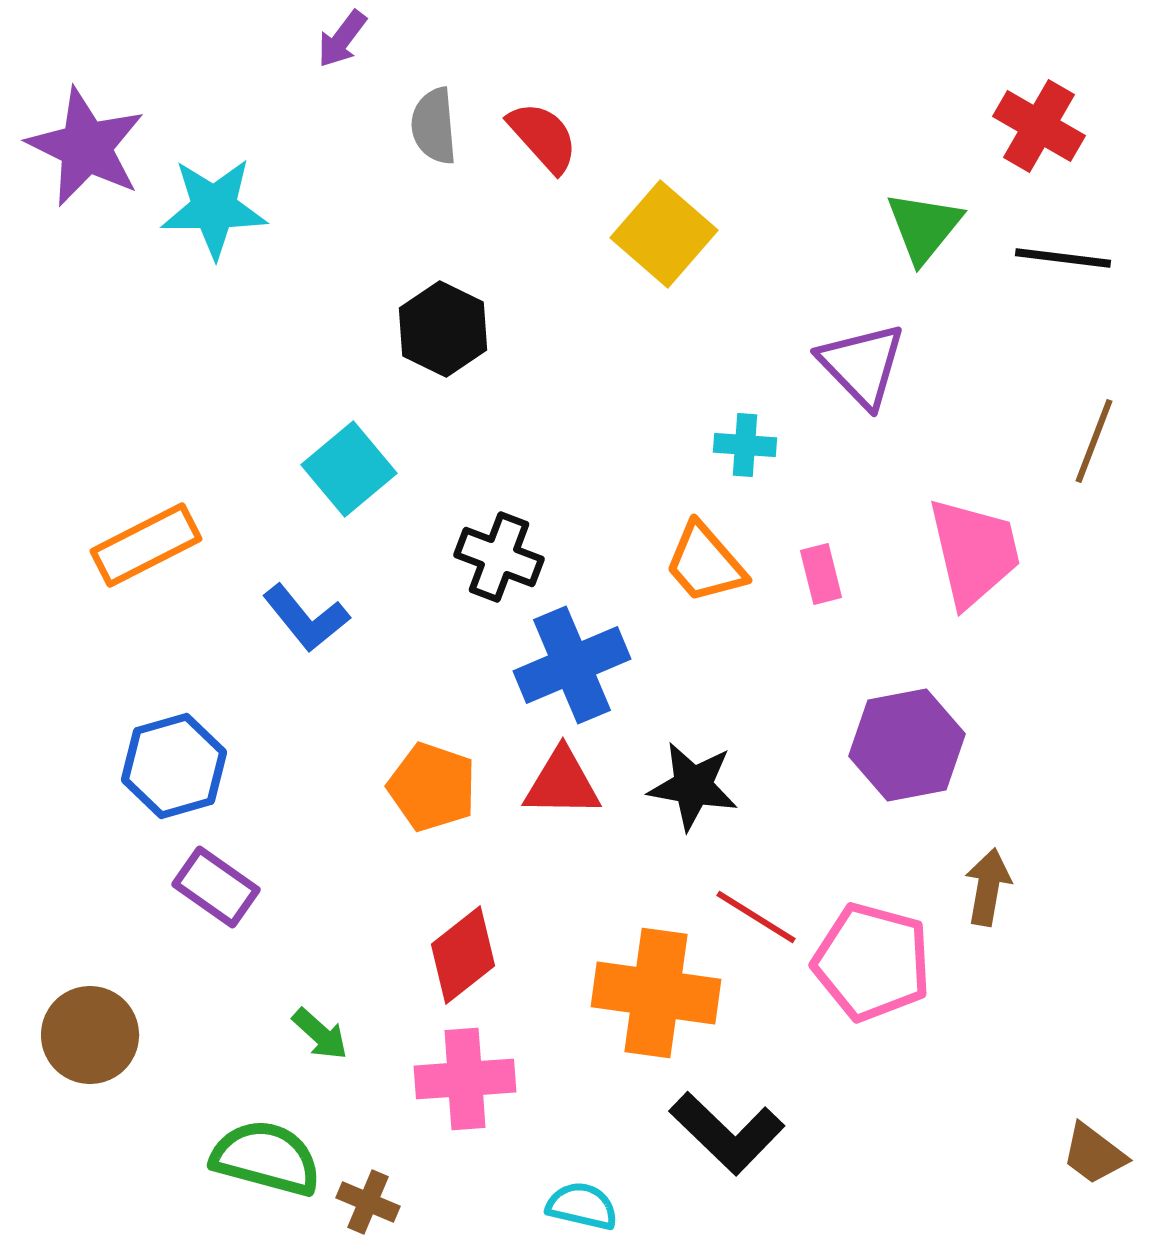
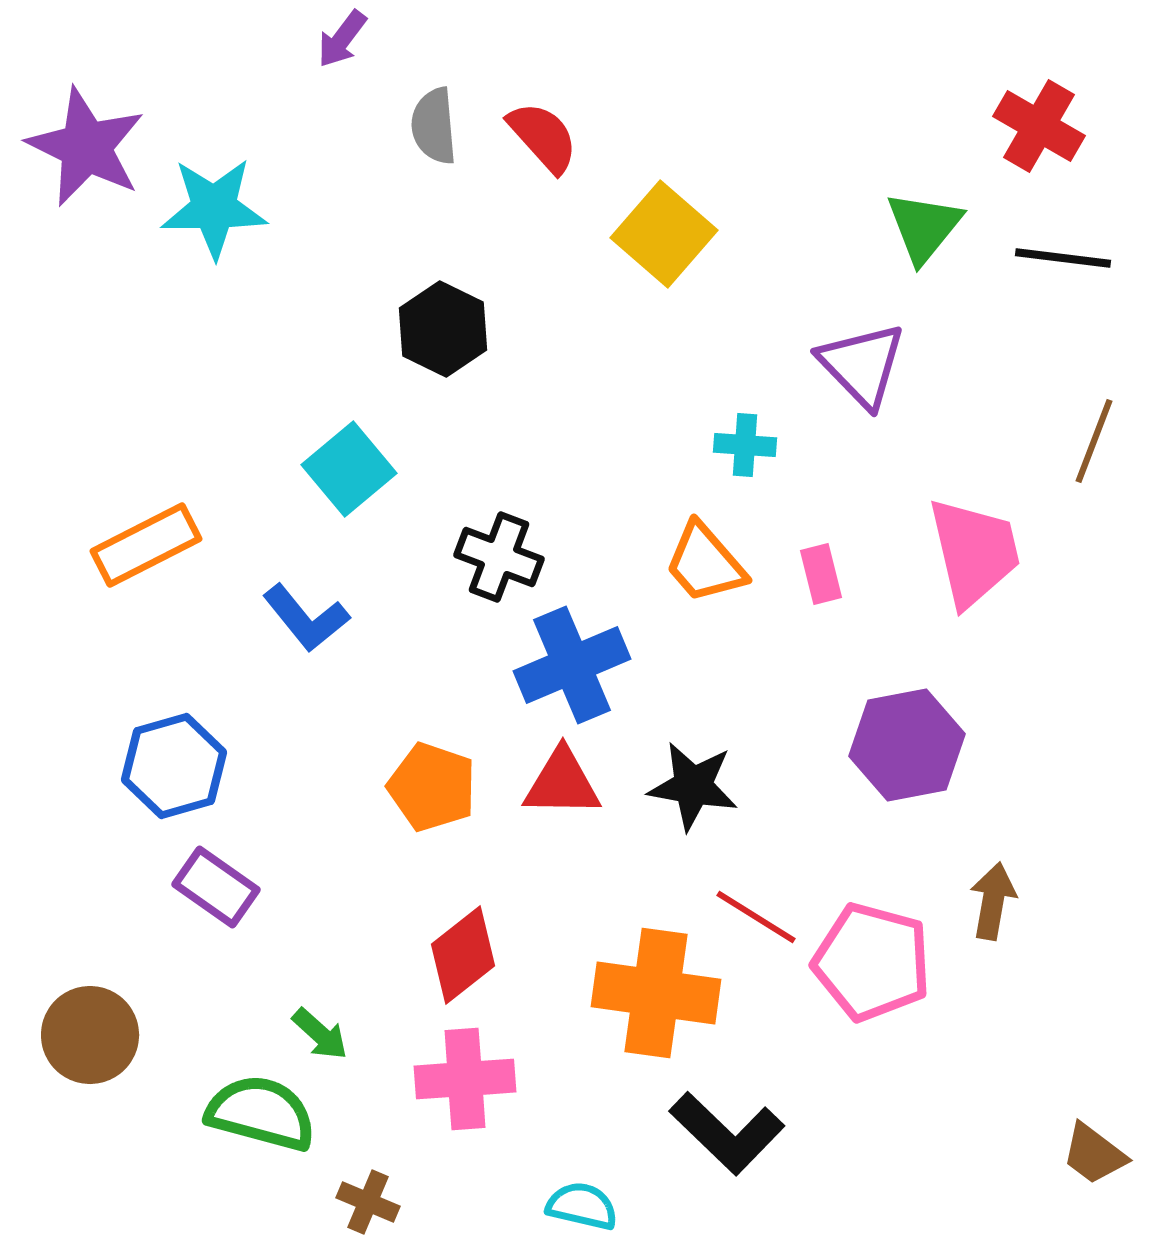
brown arrow: moved 5 px right, 14 px down
green semicircle: moved 5 px left, 45 px up
